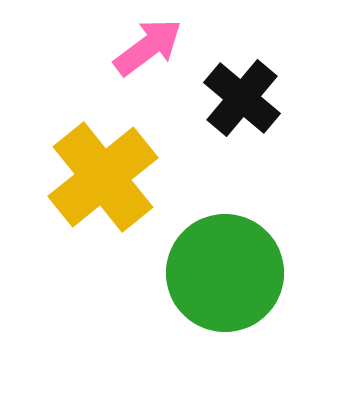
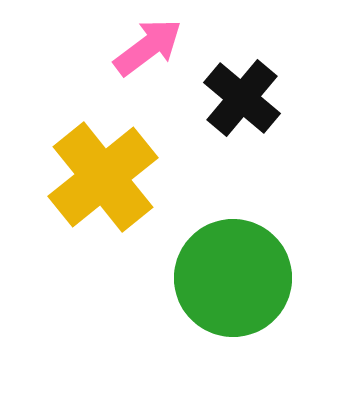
green circle: moved 8 px right, 5 px down
